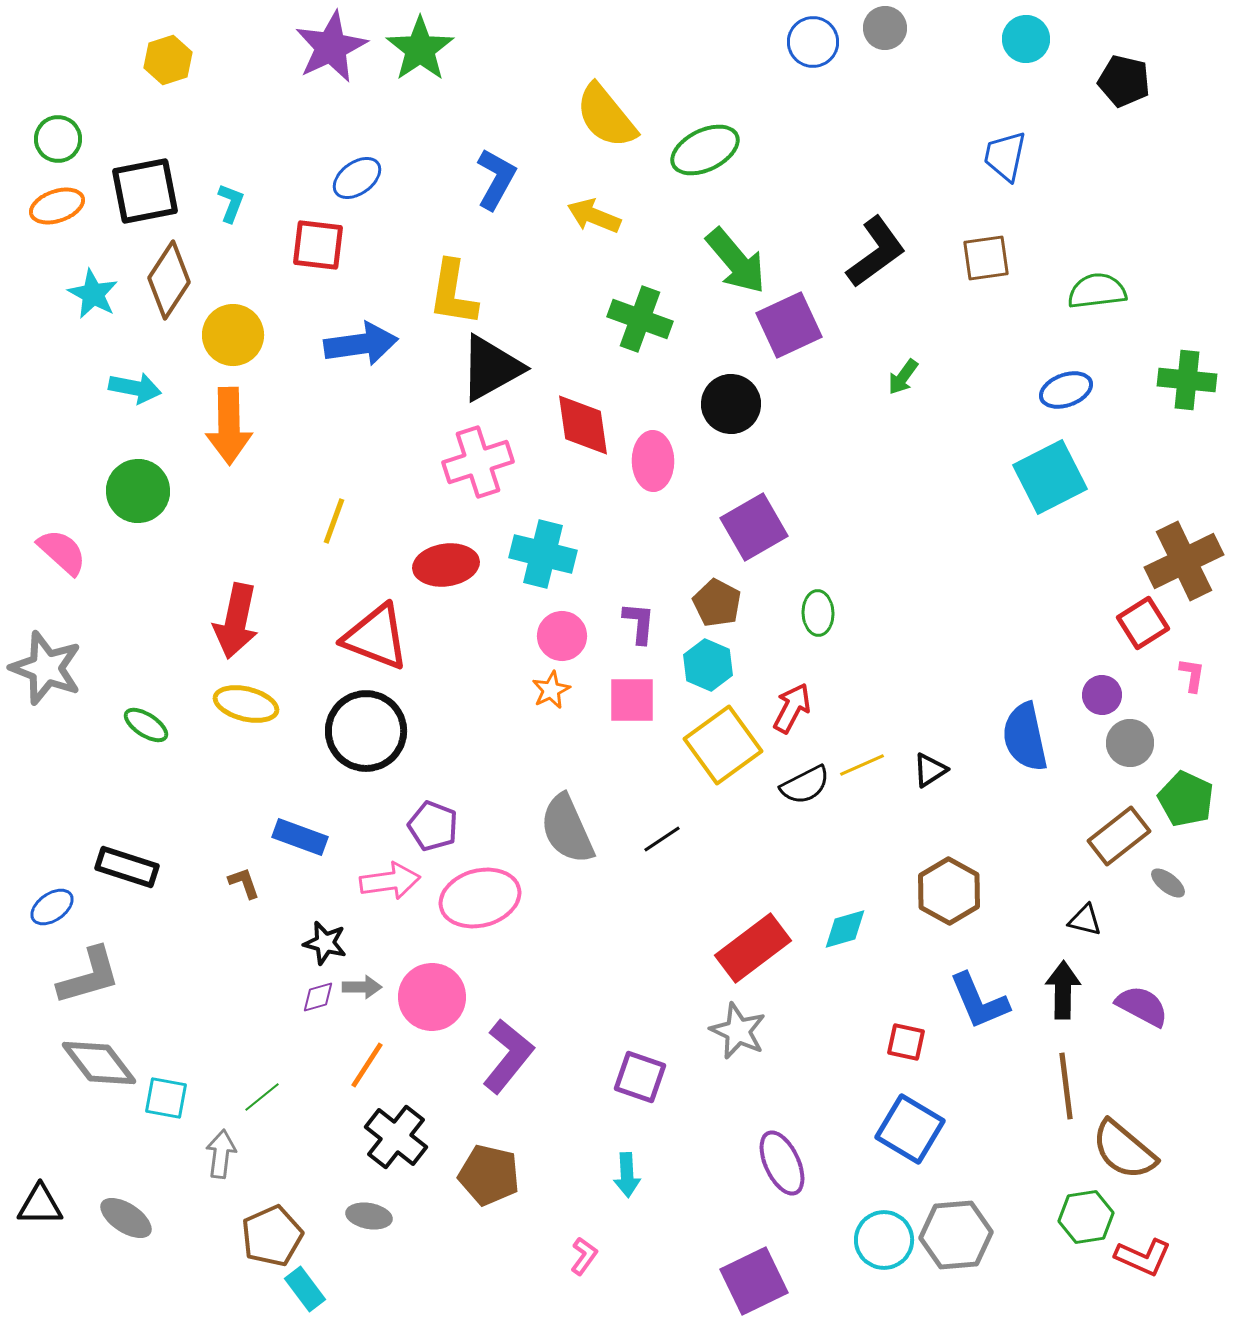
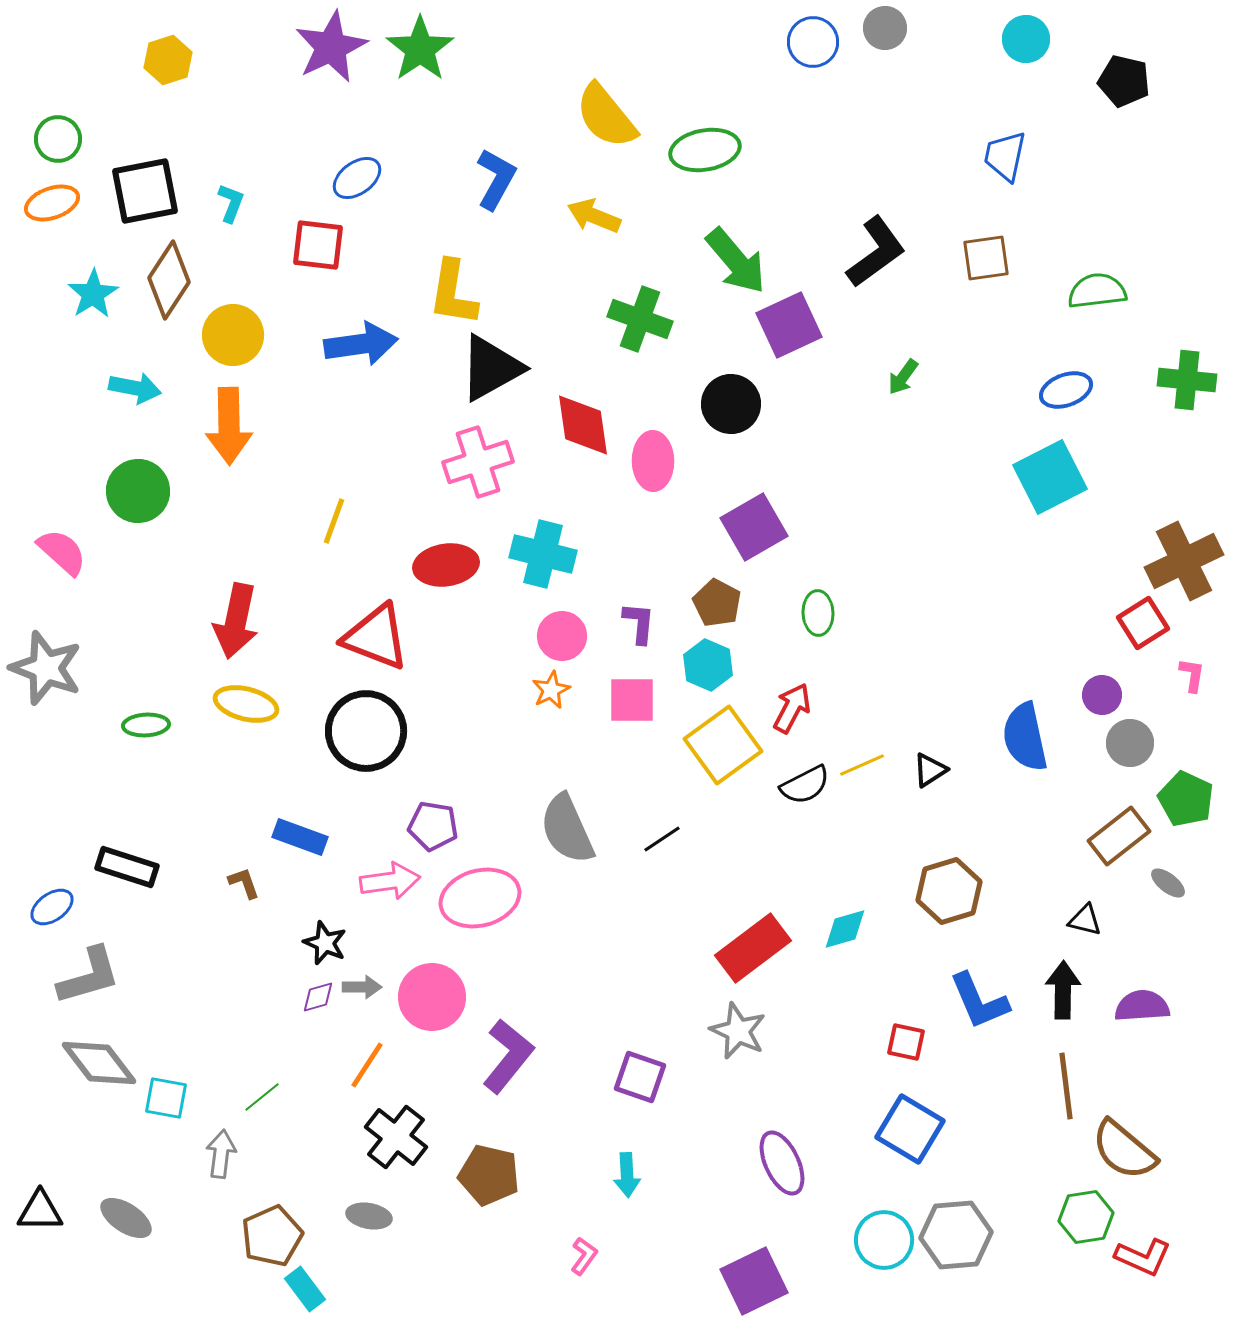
green ellipse at (705, 150): rotated 16 degrees clockwise
orange ellipse at (57, 206): moved 5 px left, 3 px up
cyan star at (93, 294): rotated 12 degrees clockwise
green ellipse at (146, 725): rotated 36 degrees counterclockwise
purple pentagon at (433, 826): rotated 12 degrees counterclockwise
brown hexagon at (949, 891): rotated 14 degrees clockwise
black star at (325, 943): rotated 9 degrees clockwise
purple semicircle at (1142, 1006): rotated 32 degrees counterclockwise
black triangle at (40, 1205): moved 6 px down
